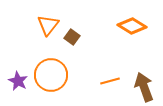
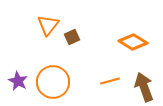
orange diamond: moved 1 px right, 16 px down
brown square: rotated 28 degrees clockwise
orange circle: moved 2 px right, 7 px down
